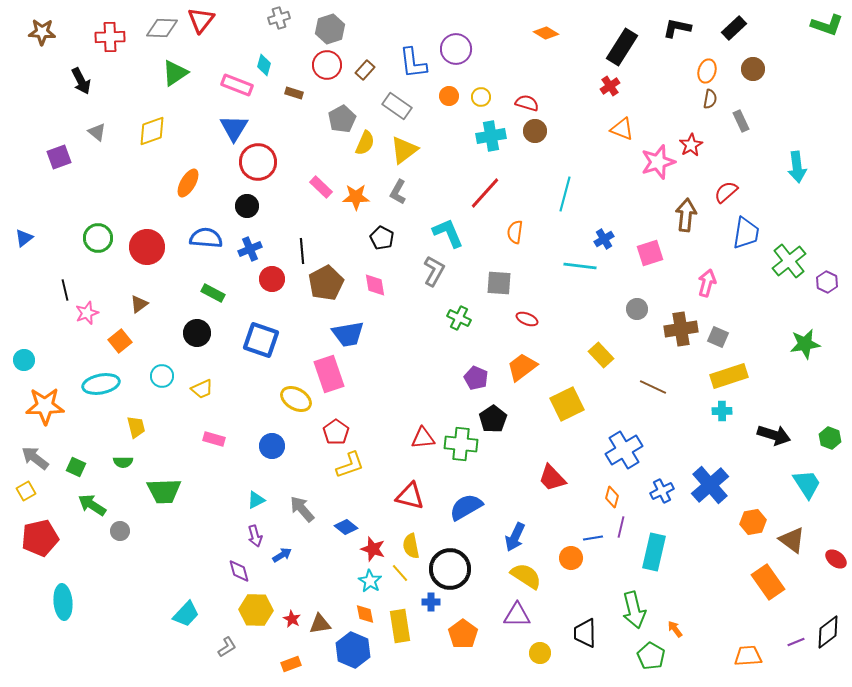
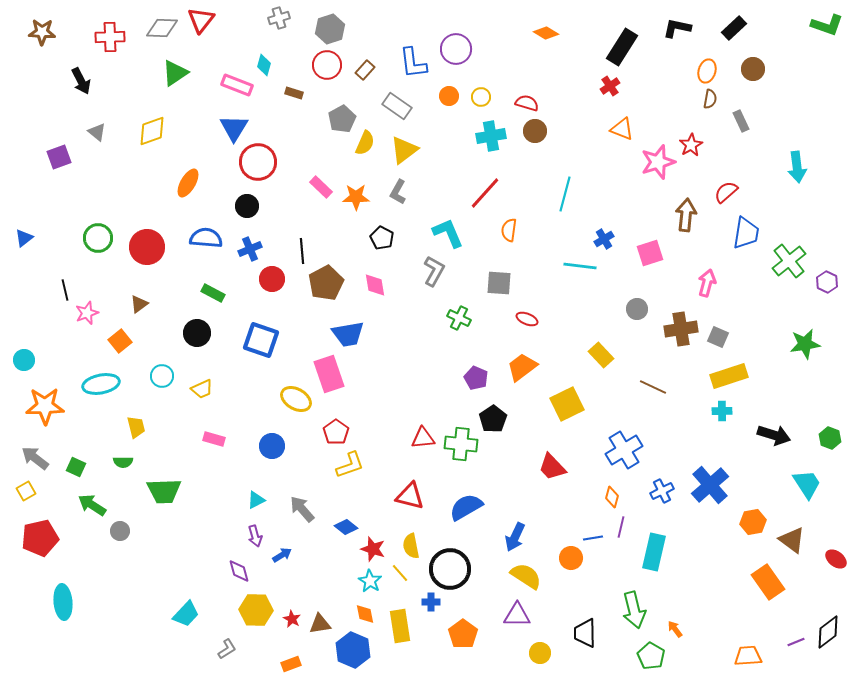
orange semicircle at (515, 232): moved 6 px left, 2 px up
red trapezoid at (552, 478): moved 11 px up
gray L-shape at (227, 647): moved 2 px down
